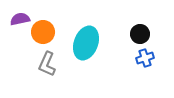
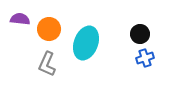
purple semicircle: rotated 18 degrees clockwise
orange circle: moved 6 px right, 3 px up
